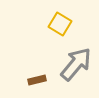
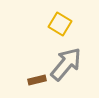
gray arrow: moved 10 px left
